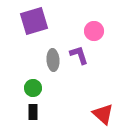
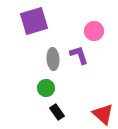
gray ellipse: moved 1 px up
green circle: moved 13 px right
black rectangle: moved 24 px right; rotated 35 degrees counterclockwise
